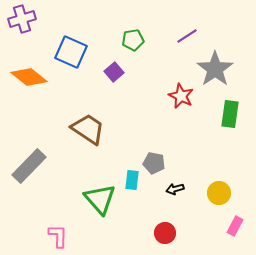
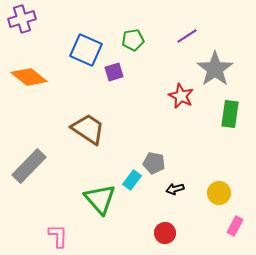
blue square: moved 15 px right, 2 px up
purple square: rotated 24 degrees clockwise
cyan rectangle: rotated 30 degrees clockwise
